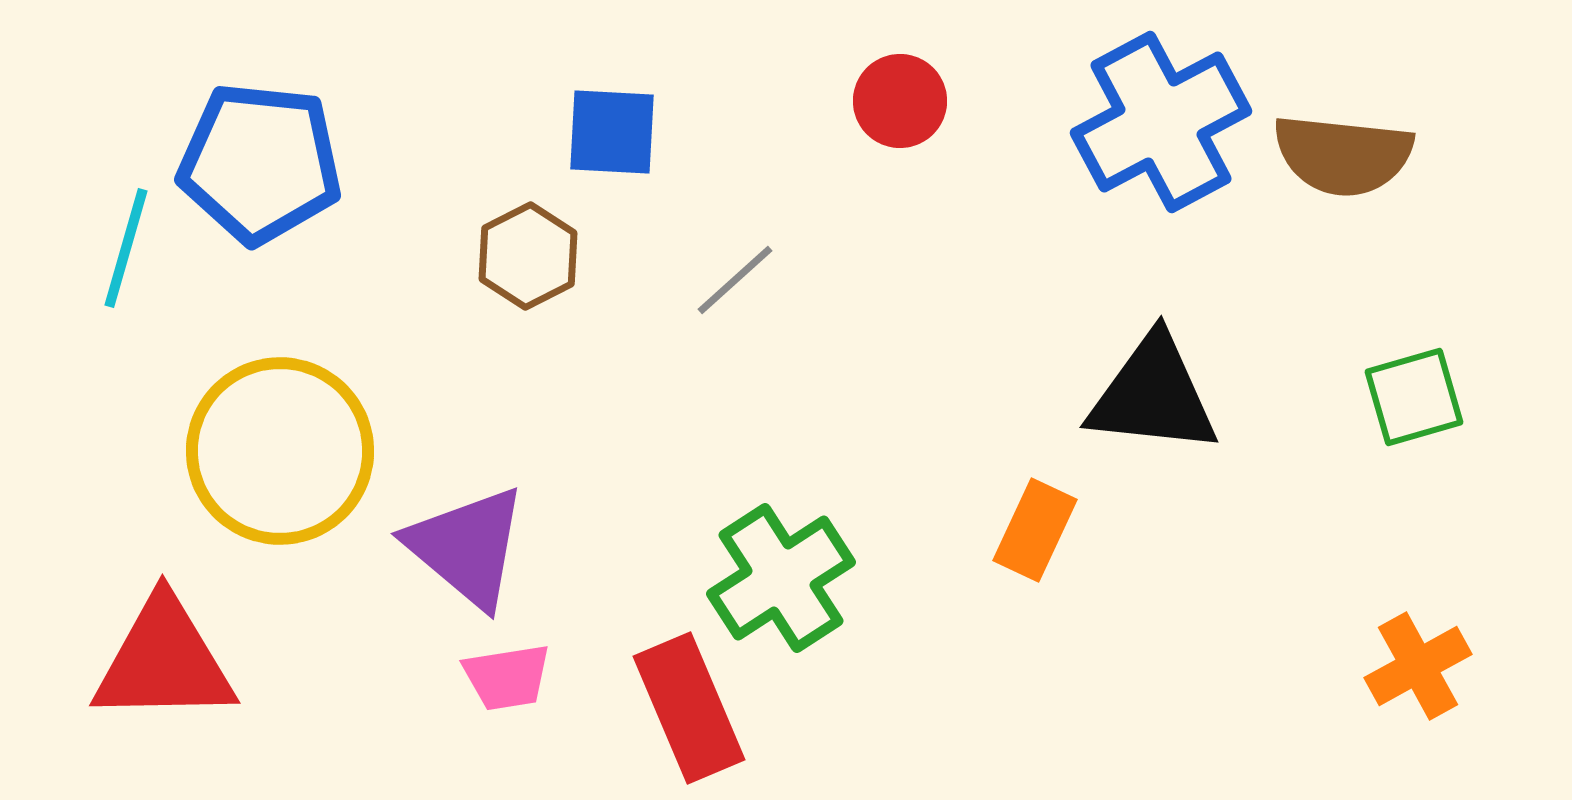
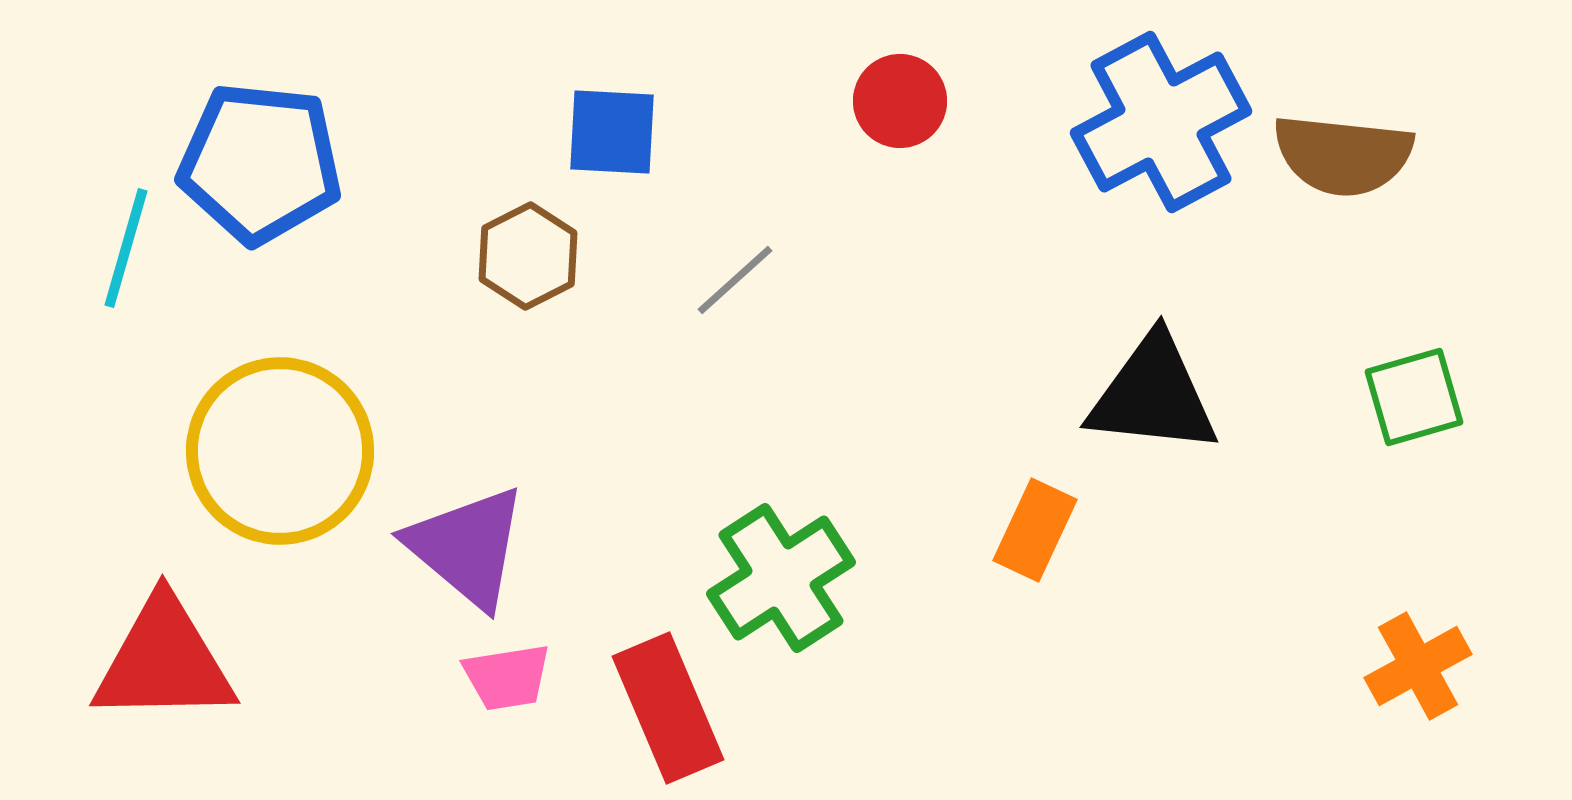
red rectangle: moved 21 px left
